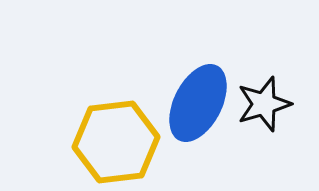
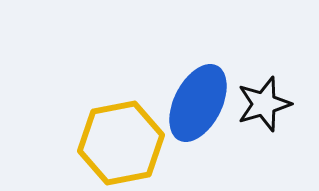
yellow hexagon: moved 5 px right, 1 px down; rotated 4 degrees counterclockwise
